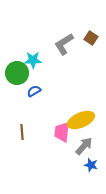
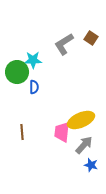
green circle: moved 1 px up
blue semicircle: moved 4 px up; rotated 120 degrees clockwise
gray arrow: moved 1 px up
